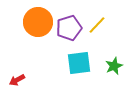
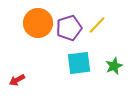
orange circle: moved 1 px down
